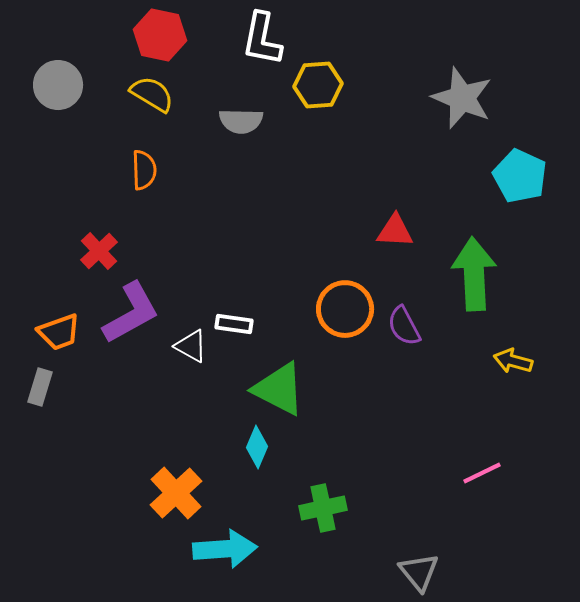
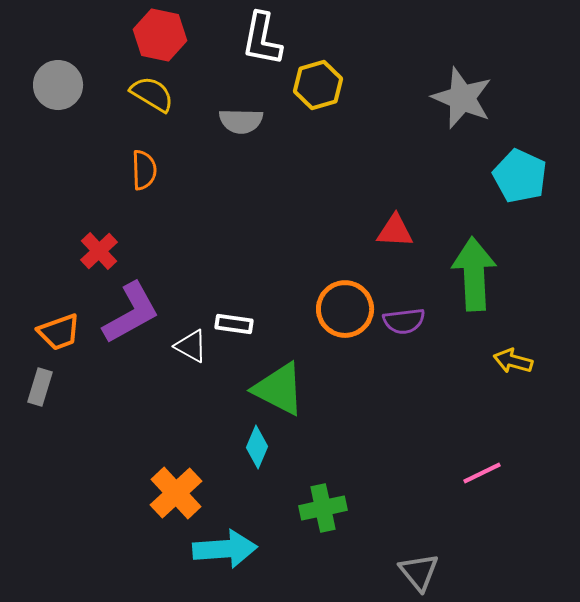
yellow hexagon: rotated 12 degrees counterclockwise
purple semicircle: moved 5 px up; rotated 69 degrees counterclockwise
